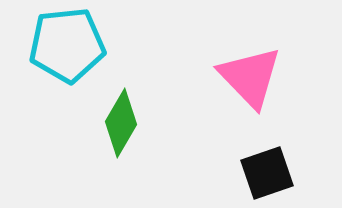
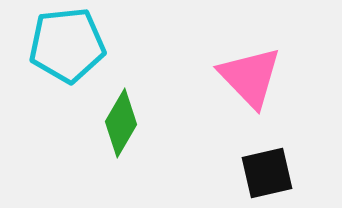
black square: rotated 6 degrees clockwise
